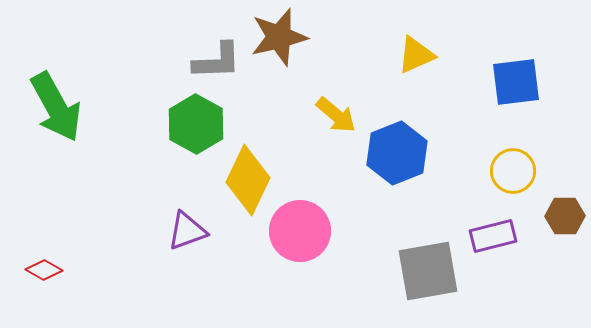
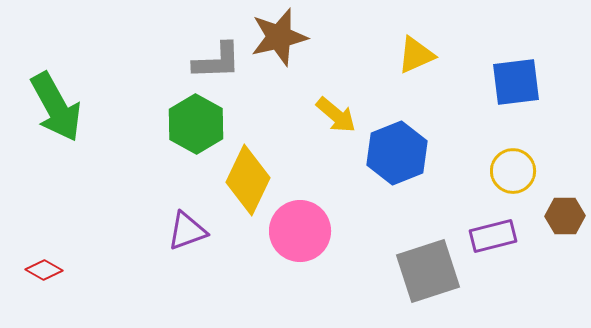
gray square: rotated 8 degrees counterclockwise
